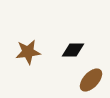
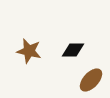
brown star: moved 1 px right, 1 px up; rotated 20 degrees clockwise
